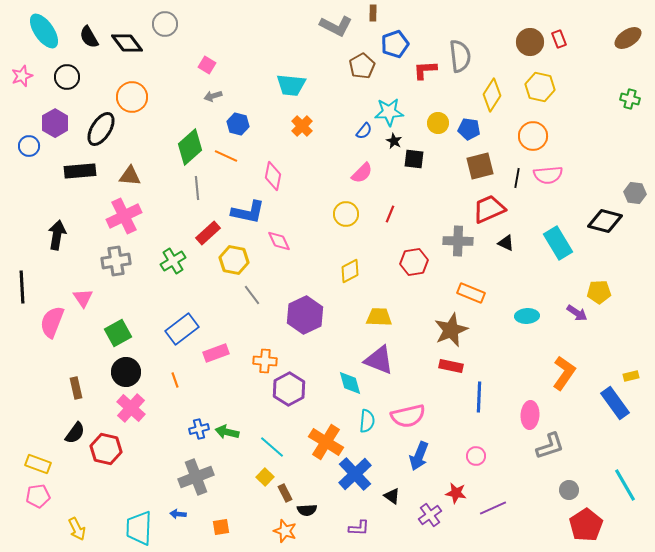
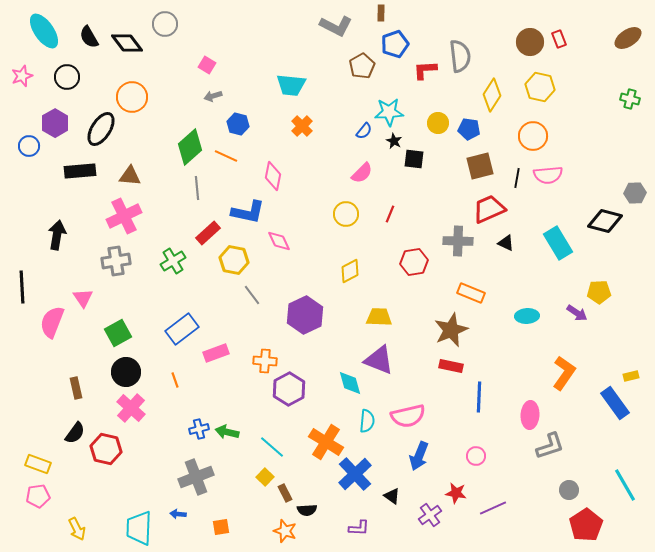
brown rectangle at (373, 13): moved 8 px right
gray hexagon at (635, 193): rotated 10 degrees counterclockwise
